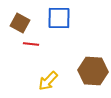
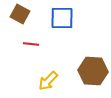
blue square: moved 3 px right
brown square: moved 9 px up
